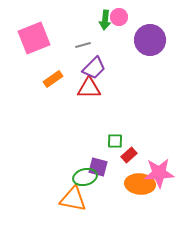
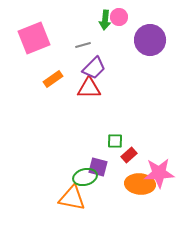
orange triangle: moved 1 px left, 1 px up
